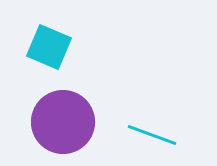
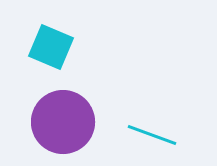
cyan square: moved 2 px right
